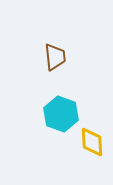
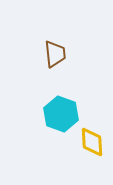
brown trapezoid: moved 3 px up
